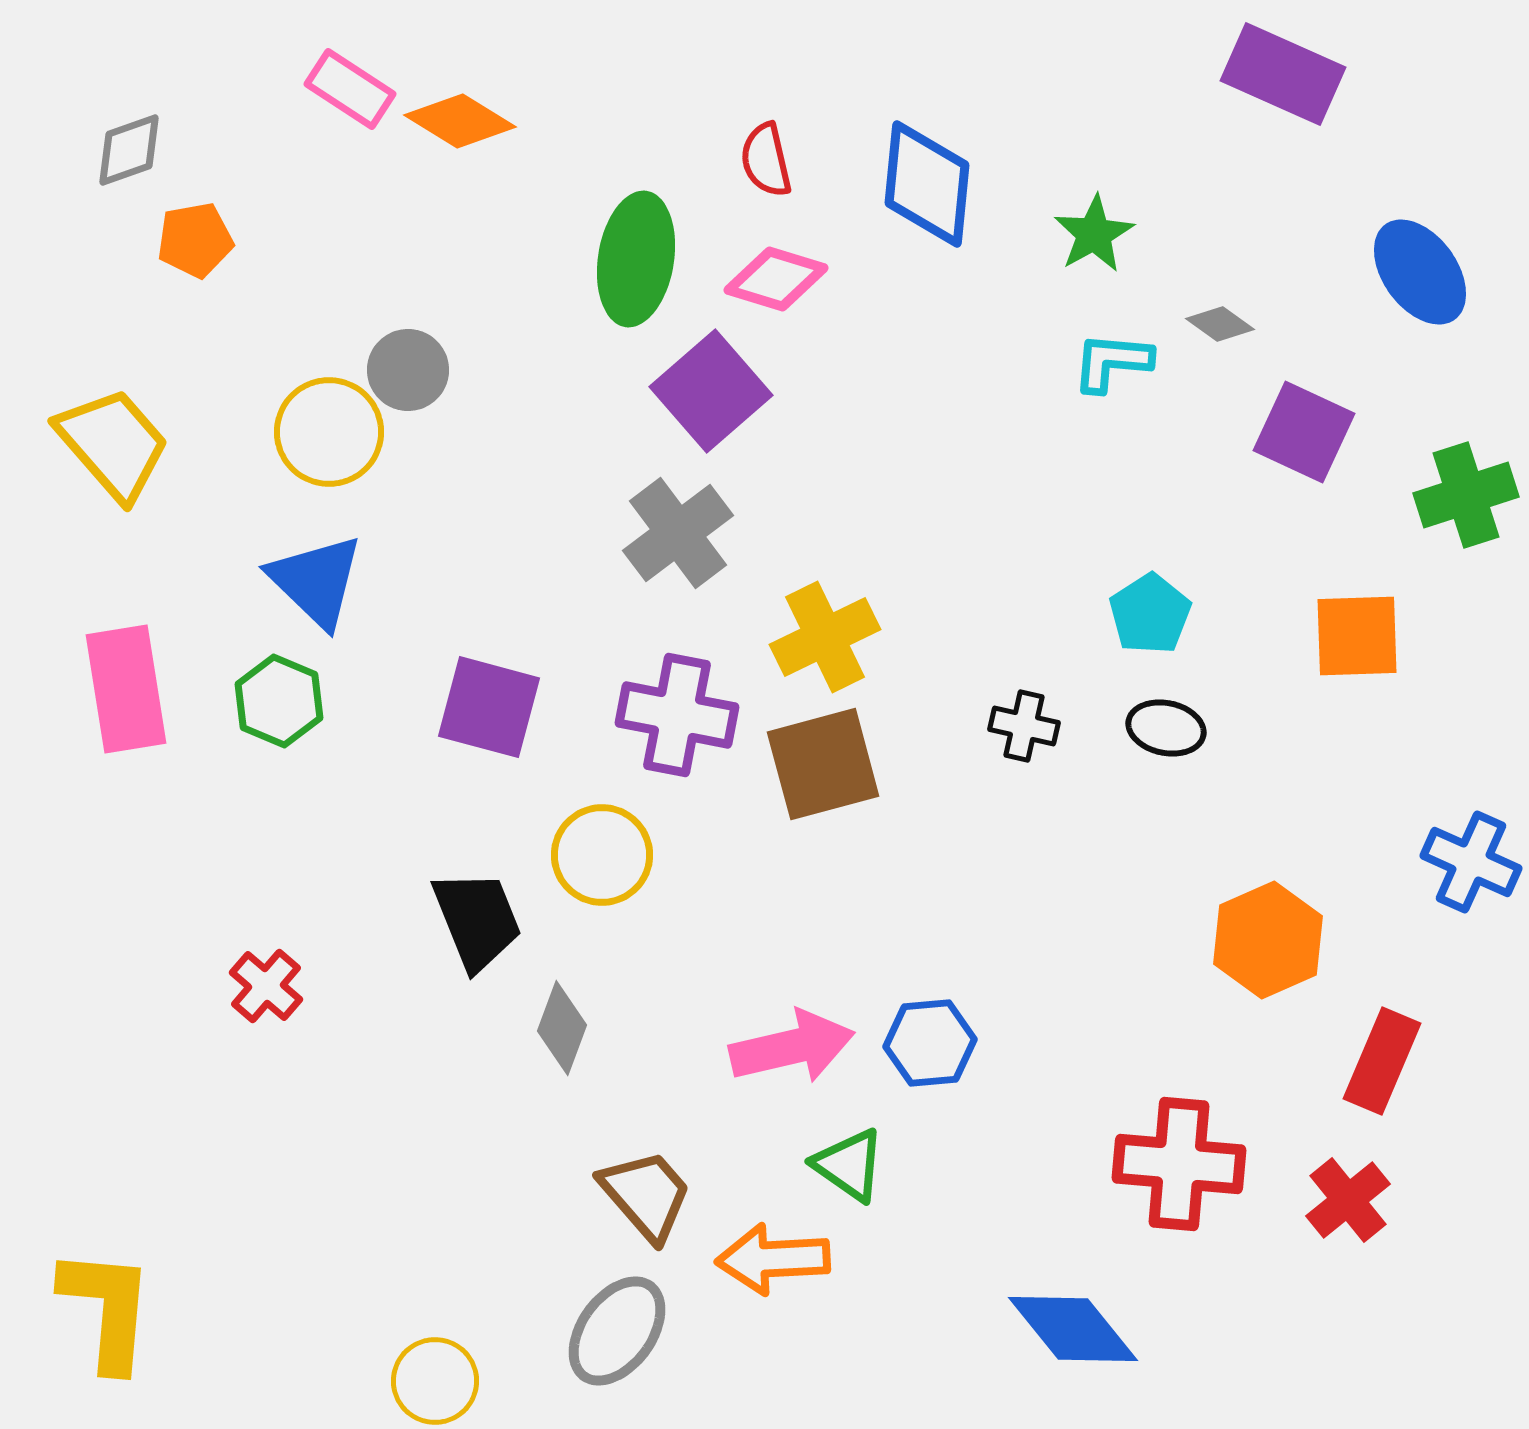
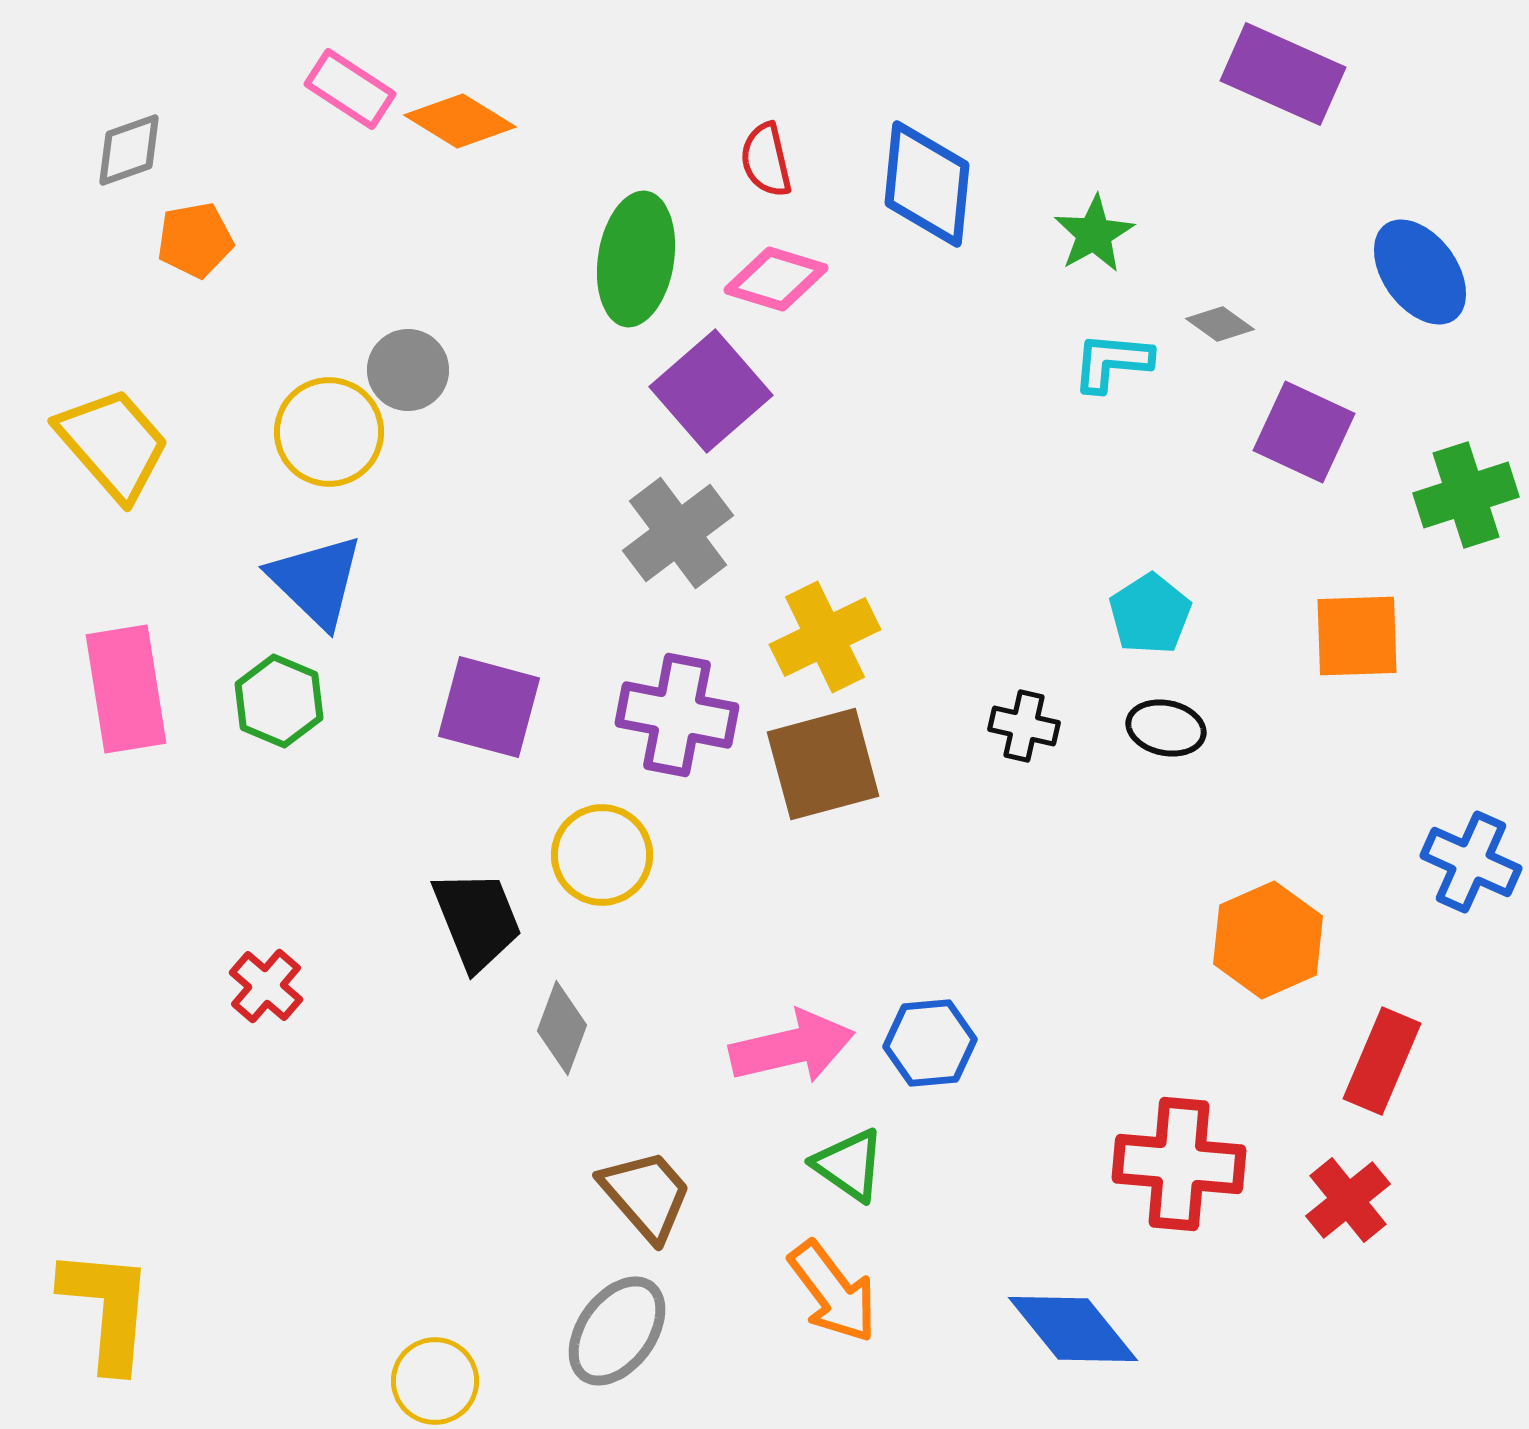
orange arrow at (773, 1259): moved 60 px right, 33 px down; rotated 124 degrees counterclockwise
